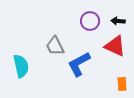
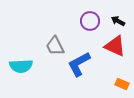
black arrow: rotated 24 degrees clockwise
cyan semicircle: rotated 100 degrees clockwise
orange rectangle: rotated 64 degrees counterclockwise
